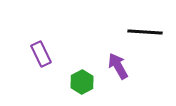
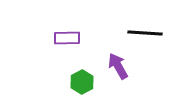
black line: moved 1 px down
purple rectangle: moved 26 px right, 16 px up; rotated 65 degrees counterclockwise
